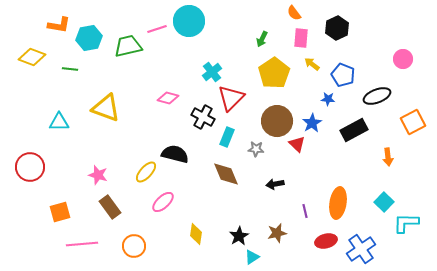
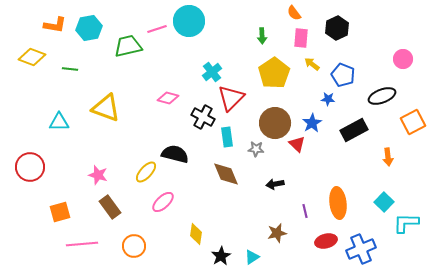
orange L-shape at (59, 25): moved 4 px left
cyan hexagon at (89, 38): moved 10 px up
green arrow at (262, 39): moved 3 px up; rotated 28 degrees counterclockwise
black ellipse at (377, 96): moved 5 px right
brown circle at (277, 121): moved 2 px left, 2 px down
cyan rectangle at (227, 137): rotated 30 degrees counterclockwise
orange ellipse at (338, 203): rotated 16 degrees counterclockwise
black star at (239, 236): moved 18 px left, 20 px down
blue cross at (361, 249): rotated 12 degrees clockwise
